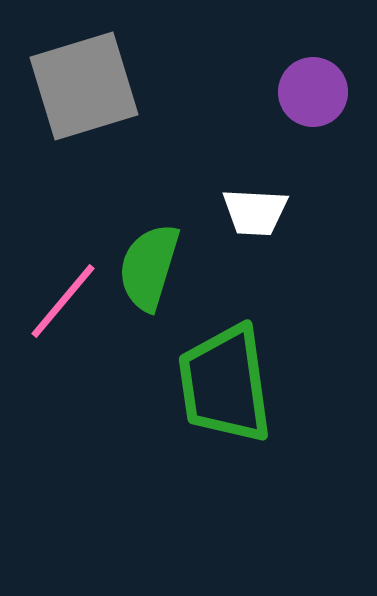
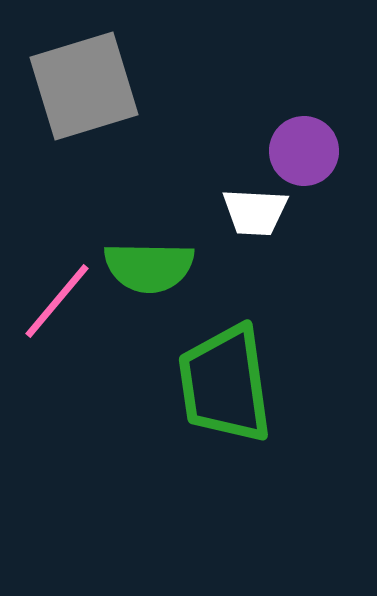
purple circle: moved 9 px left, 59 px down
green semicircle: rotated 106 degrees counterclockwise
pink line: moved 6 px left
